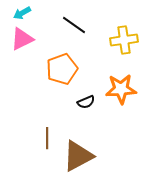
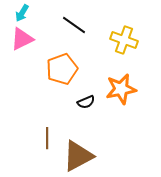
cyan arrow: rotated 30 degrees counterclockwise
yellow cross: rotated 28 degrees clockwise
orange star: rotated 8 degrees counterclockwise
